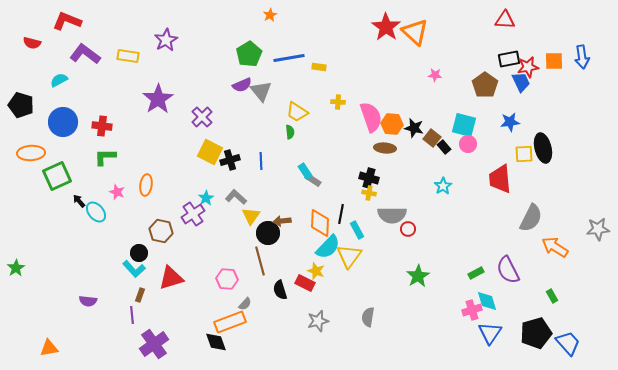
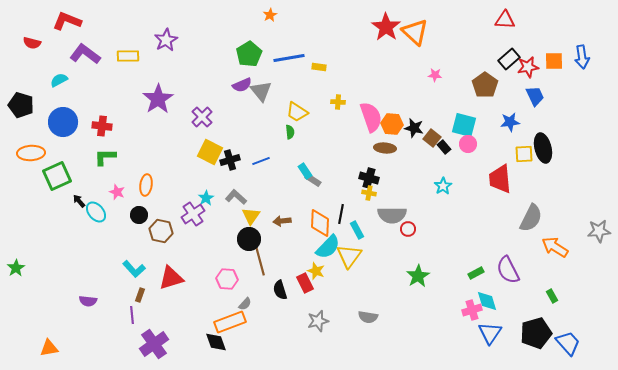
yellow rectangle at (128, 56): rotated 10 degrees counterclockwise
black rectangle at (509, 59): rotated 30 degrees counterclockwise
blue trapezoid at (521, 82): moved 14 px right, 14 px down
blue line at (261, 161): rotated 72 degrees clockwise
gray star at (598, 229): moved 1 px right, 2 px down
black circle at (268, 233): moved 19 px left, 6 px down
black circle at (139, 253): moved 38 px up
red rectangle at (305, 283): rotated 36 degrees clockwise
gray semicircle at (368, 317): rotated 90 degrees counterclockwise
